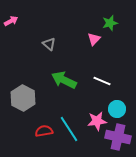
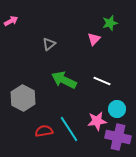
gray triangle: rotated 40 degrees clockwise
